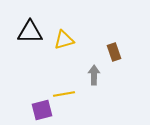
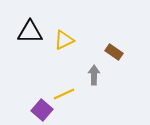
yellow triangle: rotated 10 degrees counterclockwise
brown rectangle: rotated 36 degrees counterclockwise
yellow line: rotated 15 degrees counterclockwise
purple square: rotated 35 degrees counterclockwise
